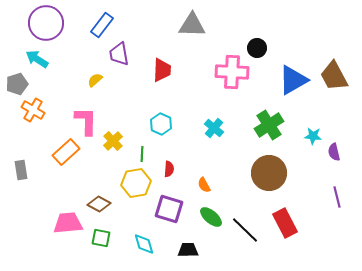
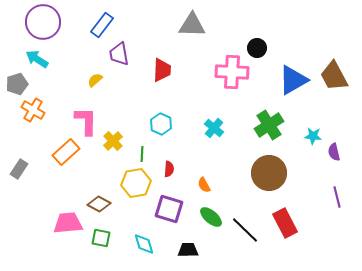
purple circle: moved 3 px left, 1 px up
gray rectangle: moved 2 px left, 1 px up; rotated 42 degrees clockwise
